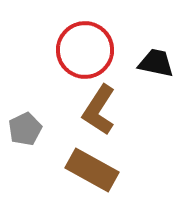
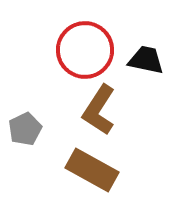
black trapezoid: moved 10 px left, 3 px up
